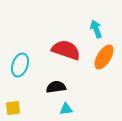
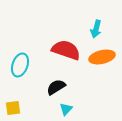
cyan arrow: rotated 144 degrees counterclockwise
orange ellipse: moved 2 px left; rotated 45 degrees clockwise
black semicircle: rotated 24 degrees counterclockwise
cyan triangle: rotated 40 degrees counterclockwise
